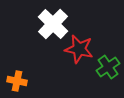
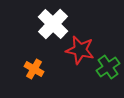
red star: moved 1 px right, 1 px down
orange cross: moved 17 px right, 12 px up; rotated 18 degrees clockwise
